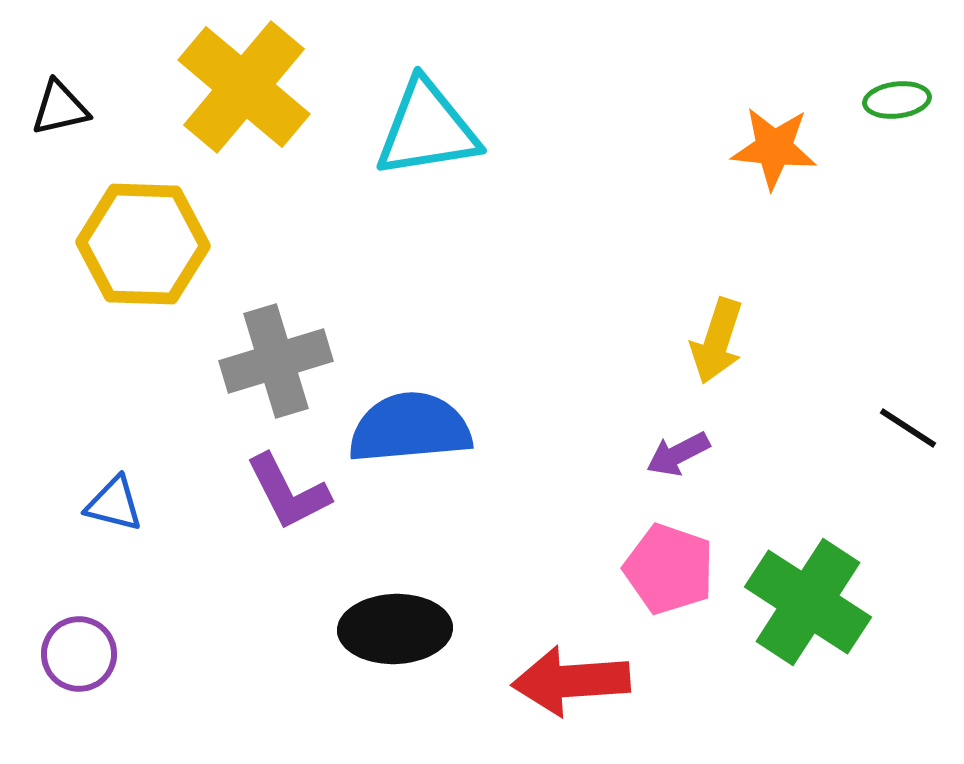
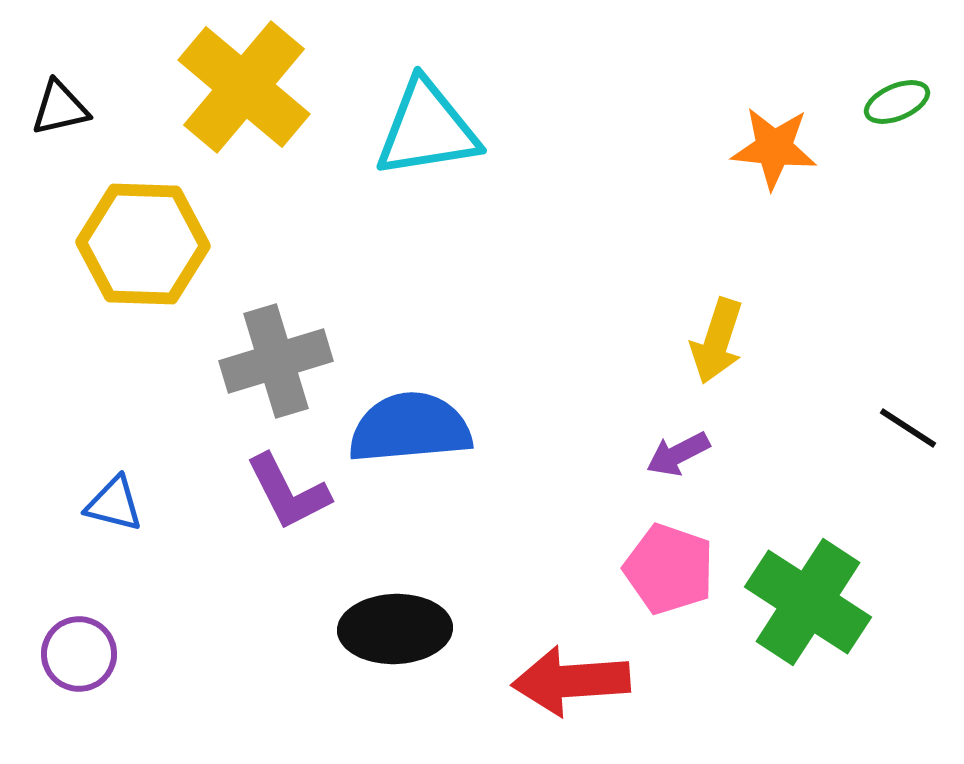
green ellipse: moved 2 px down; rotated 16 degrees counterclockwise
